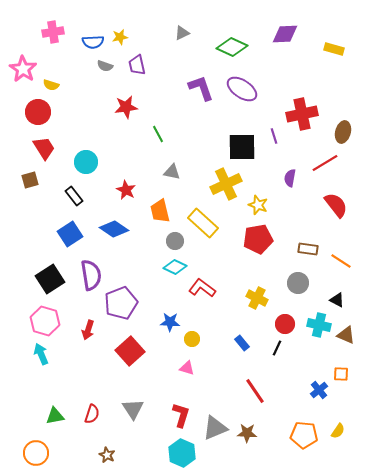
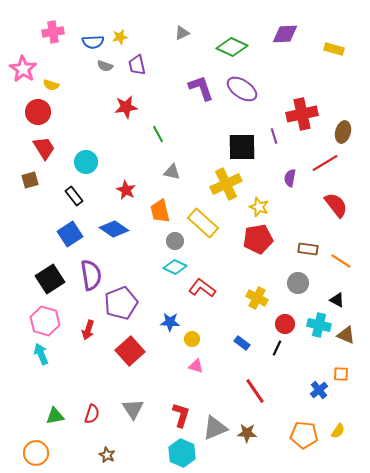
yellow star at (258, 205): moved 1 px right, 2 px down
blue rectangle at (242, 343): rotated 14 degrees counterclockwise
pink triangle at (187, 368): moved 9 px right, 2 px up
